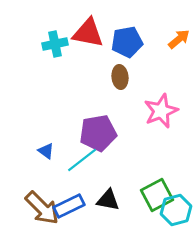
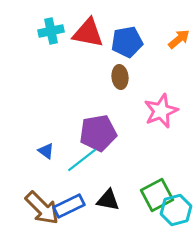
cyan cross: moved 4 px left, 13 px up
